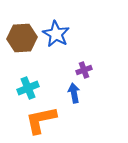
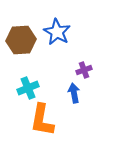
blue star: moved 1 px right, 2 px up
brown hexagon: moved 1 px left, 2 px down
orange L-shape: moved 1 px right; rotated 68 degrees counterclockwise
